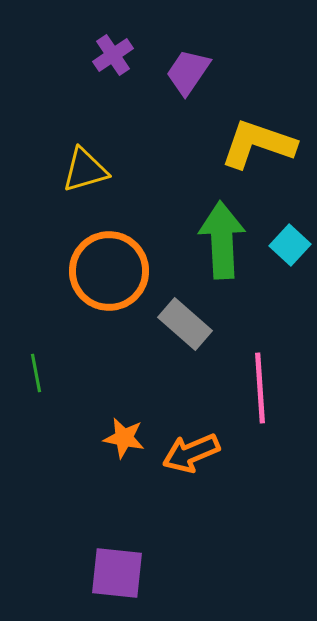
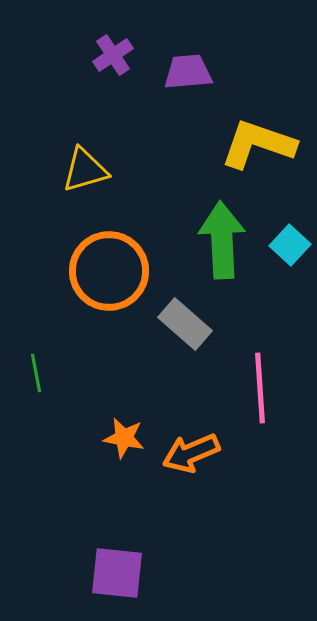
purple trapezoid: rotated 51 degrees clockwise
